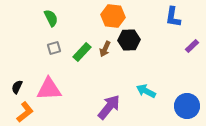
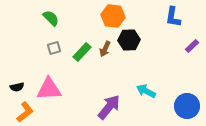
green semicircle: rotated 18 degrees counterclockwise
black semicircle: rotated 128 degrees counterclockwise
